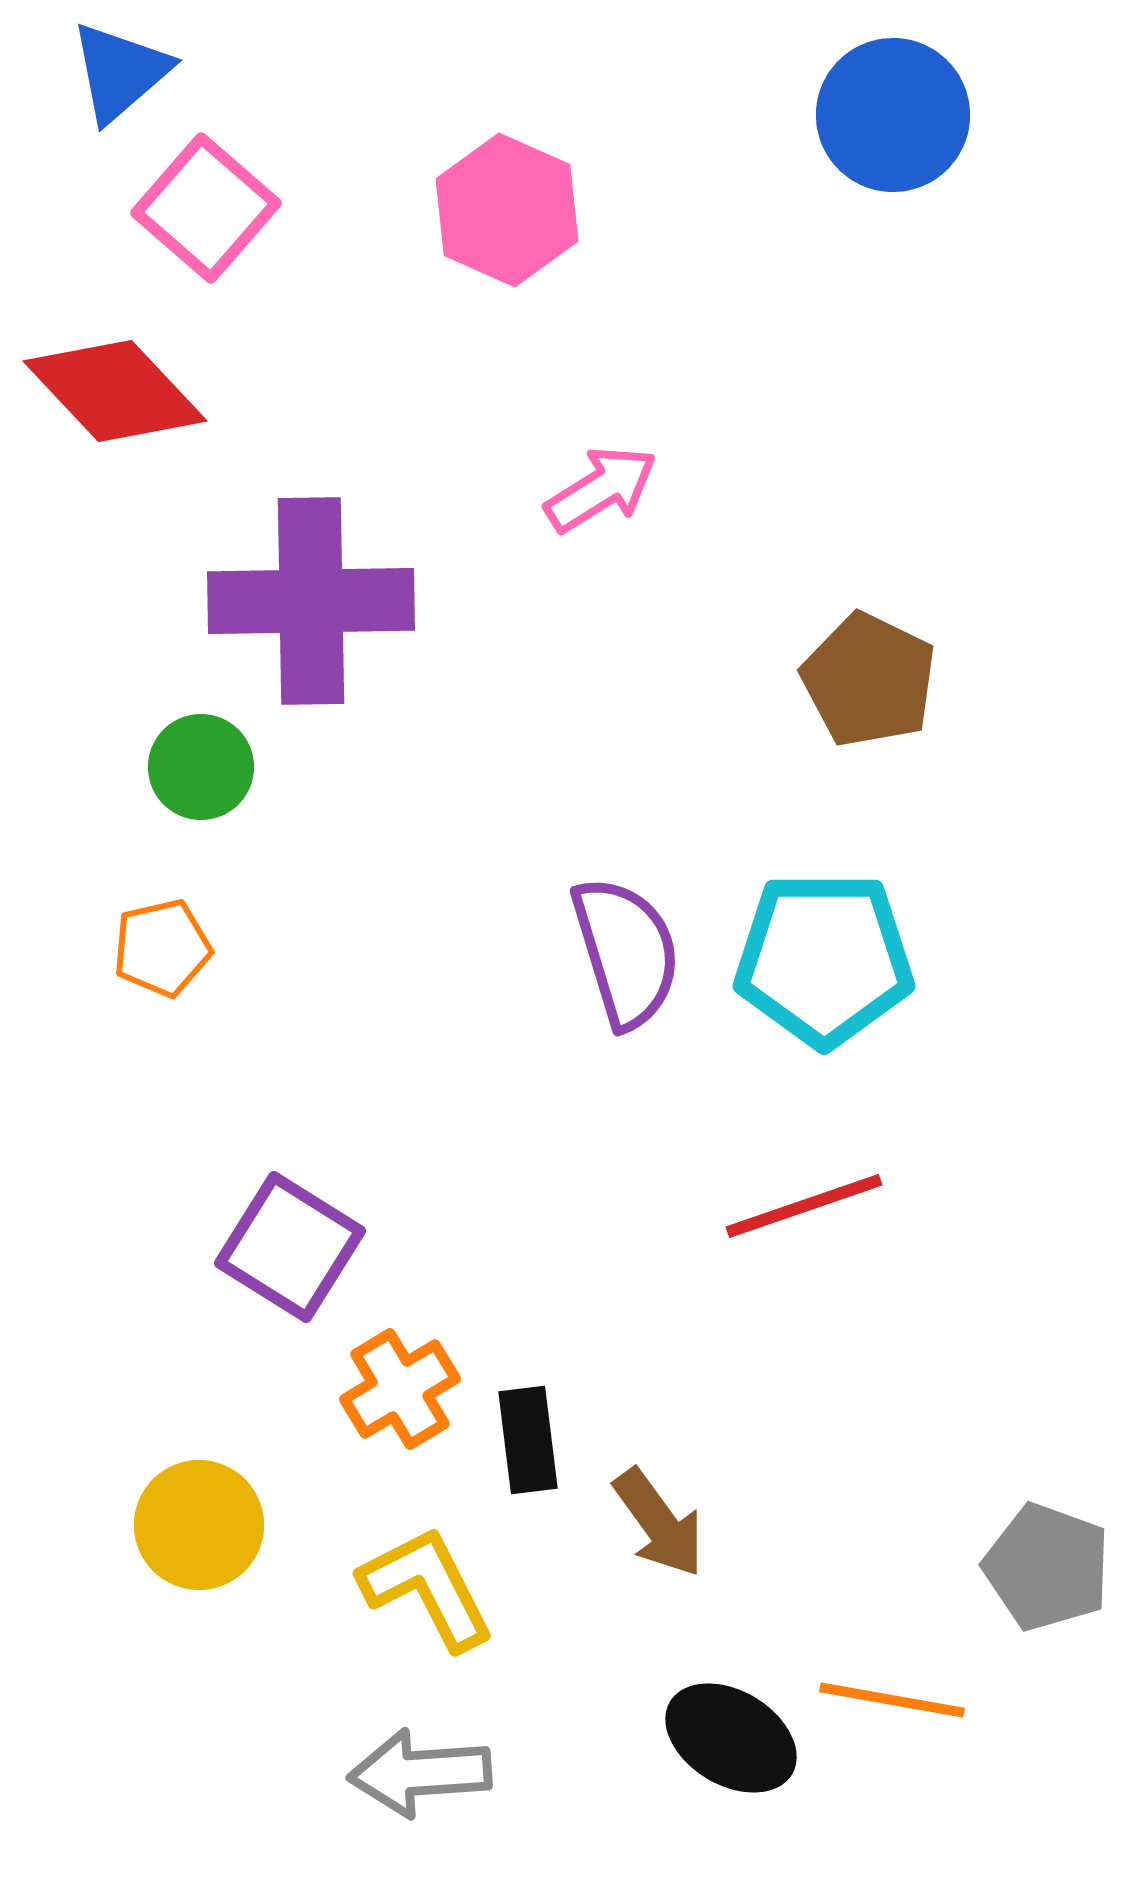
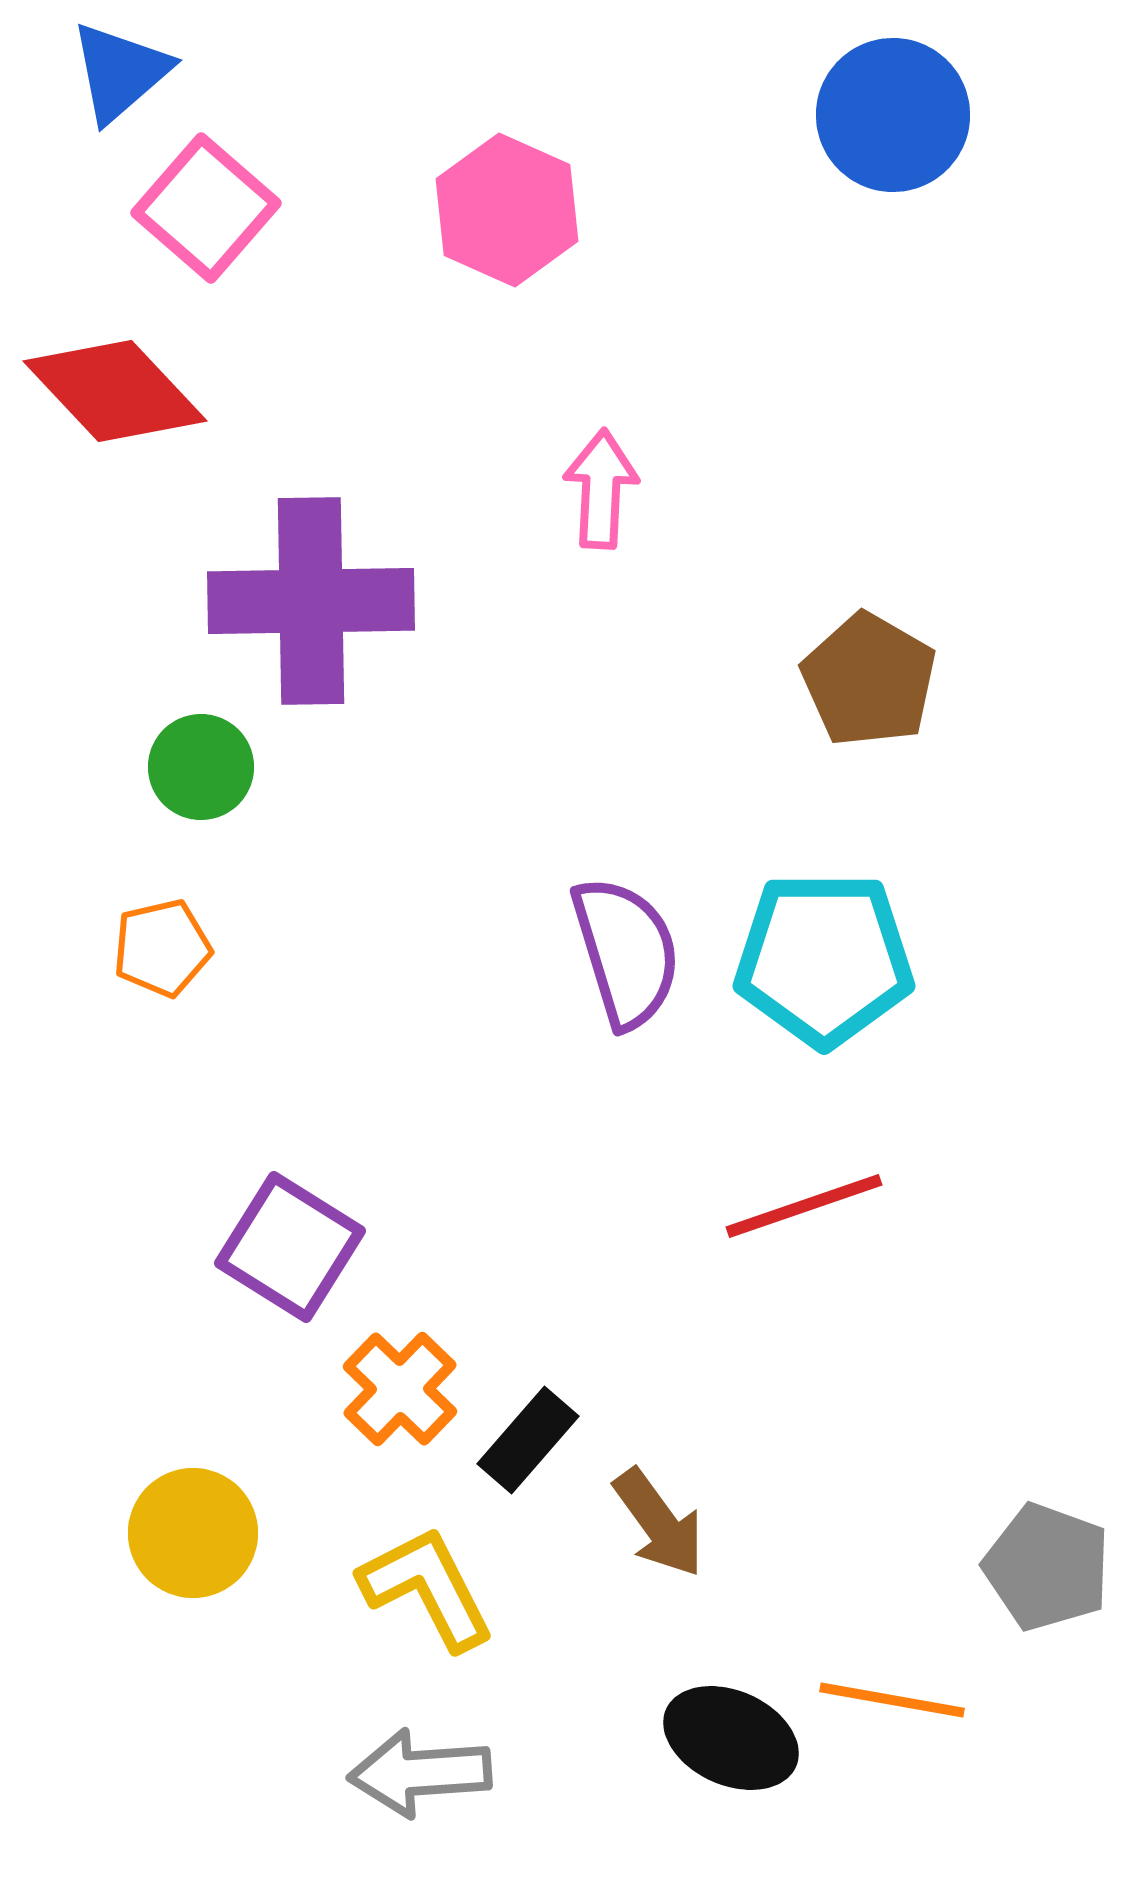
pink arrow: rotated 55 degrees counterclockwise
brown pentagon: rotated 4 degrees clockwise
orange cross: rotated 15 degrees counterclockwise
black rectangle: rotated 48 degrees clockwise
yellow circle: moved 6 px left, 8 px down
black ellipse: rotated 7 degrees counterclockwise
